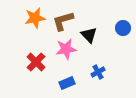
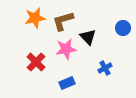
black triangle: moved 1 px left, 2 px down
blue cross: moved 7 px right, 4 px up
